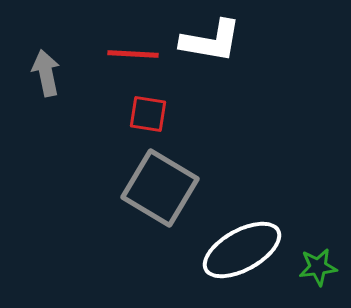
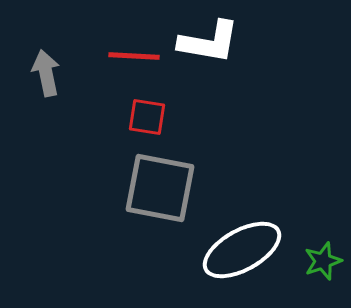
white L-shape: moved 2 px left, 1 px down
red line: moved 1 px right, 2 px down
red square: moved 1 px left, 3 px down
gray square: rotated 20 degrees counterclockwise
green star: moved 5 px right, 6 px up; rotated 12 degrees counterclockwise
